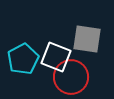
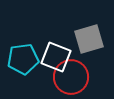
gray square: moved 2 px right; rotated 24 degrees counterclockwise
cyan pentagon: rotated 20 degrees clockwise
